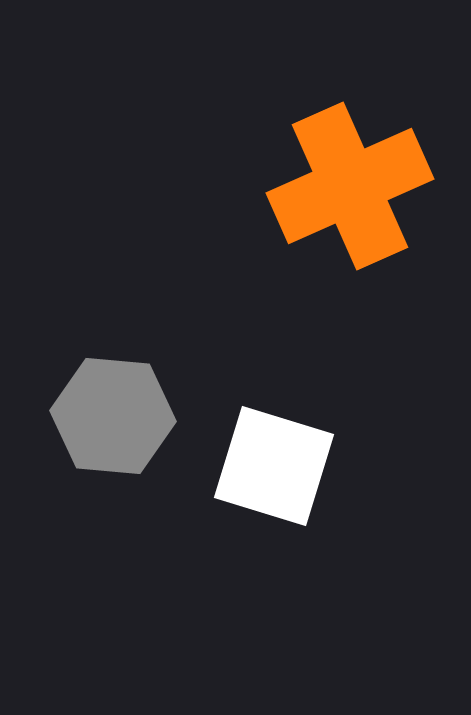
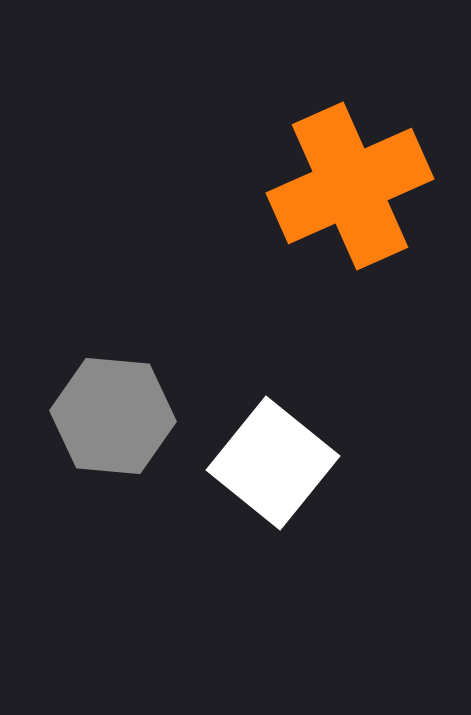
white square: moved 1 px left, 3 px up; rotated 22 degrees clockwise
